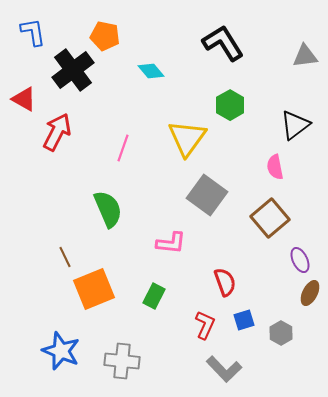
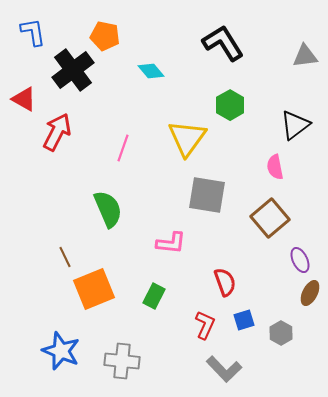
gray square: rotated 27 degrees counterclockwise
